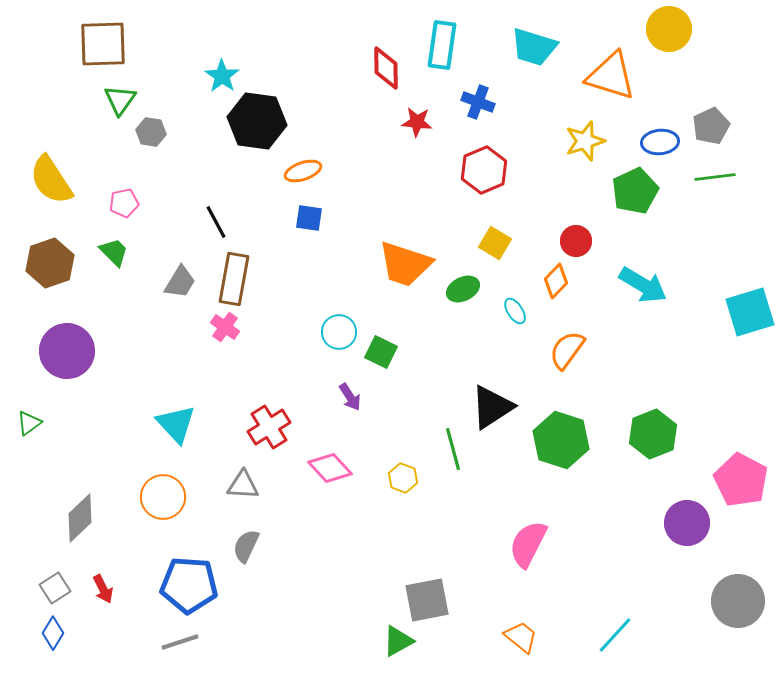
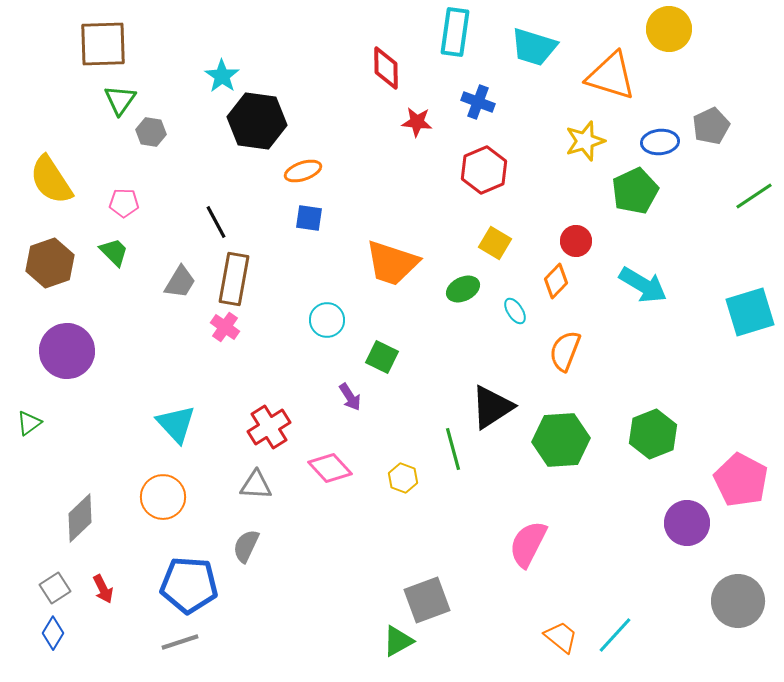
cyan rectangle at (442, 45): moved 13 px right, 13 px up
green line at (715, 177): moved 39 px right, 19 px down; rotated 27 degrees counterclockwise
pink pentagon at (124, 203): rotated 12 degrees clockwise
orange trapezoid at (405, 264): moved 13 px left, 1 px up
cyan circle at (339, 332): moved 12 px left, 12 px up
orange semicircle at (567, 350): moved 2 px left, 1 px down; rotated 15 degrees counterclockwise
green square at (381, 352): moved 1 px right, 5 px down
green hexagon at (561, 440): rotated 22 degrees counterclockwise
gray triangle at (243, 485): moved 13 px right
gray square at (427, 600): rotated 9 degrees counterclockwise
orange trapezoid at (521, 637): moved 40 px right
